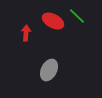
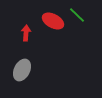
green line: moved 1 px up
gray ellipse: moved 27 px left
